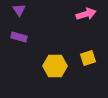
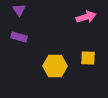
pink arrow: moved 3 px down
yellow square: rotated 21 degrees clockwise
